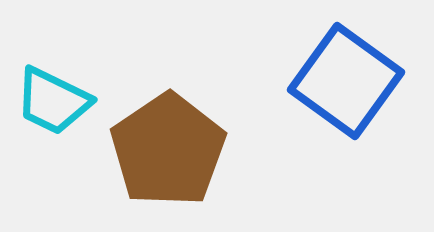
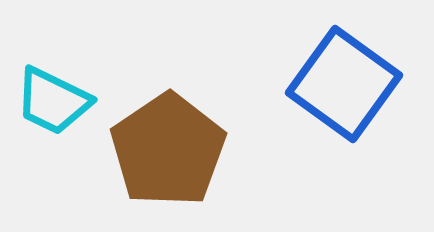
blue square: moved 2 px left, 3 px down
